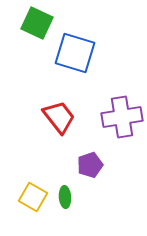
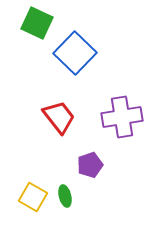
blue square: rotated 27 degrees clockwise
green ellipse: moved 1 px up; rotated 10 degrees counterclockwise
